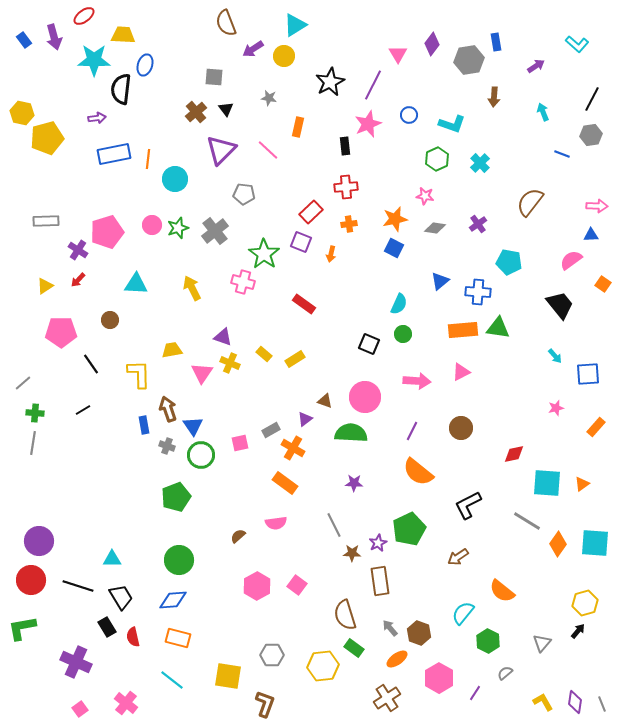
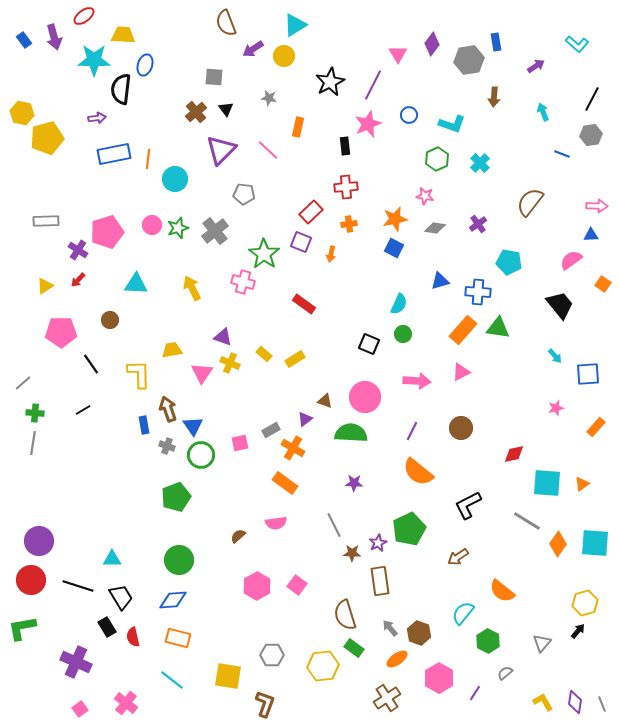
blue triangle at (440, 281): rotated 24 degrees clockwise
orange rectangle at (463, 330): rotated 44 degrees counterclockwise
